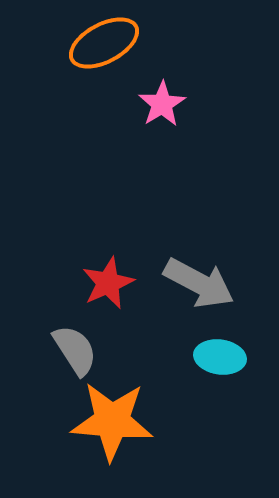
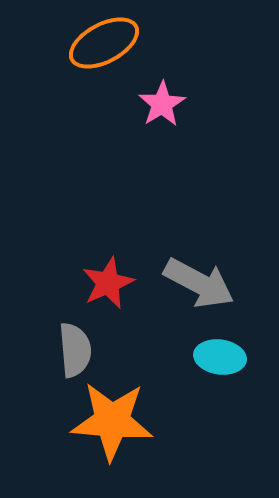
gray semicircle: rotated 28 degrees clockwise
